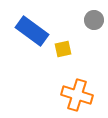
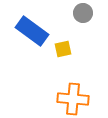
gray circle: moved 11 px left, 7 px up
orange cross: moved 4 px left, 4 px down; rotated 12 degrees counterclockwise
